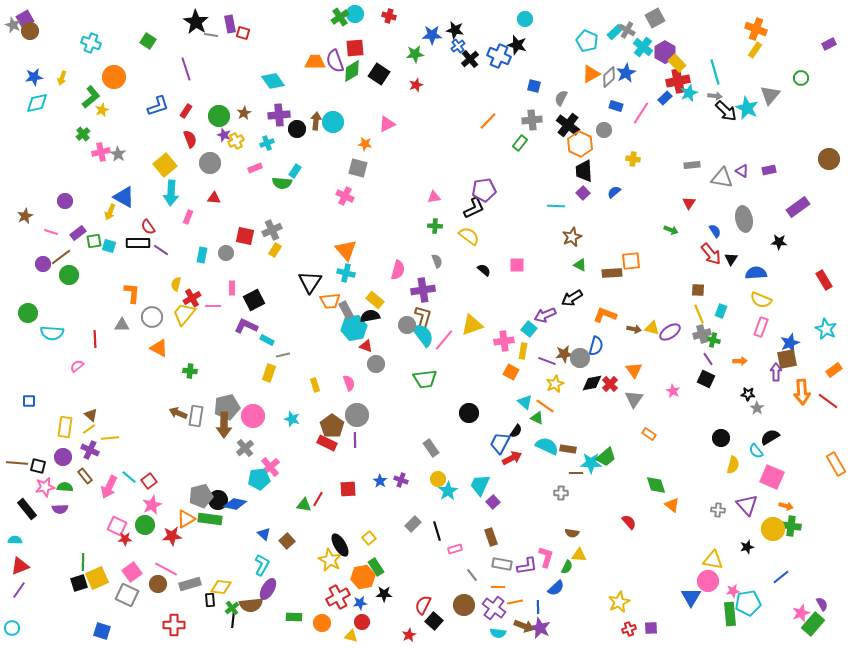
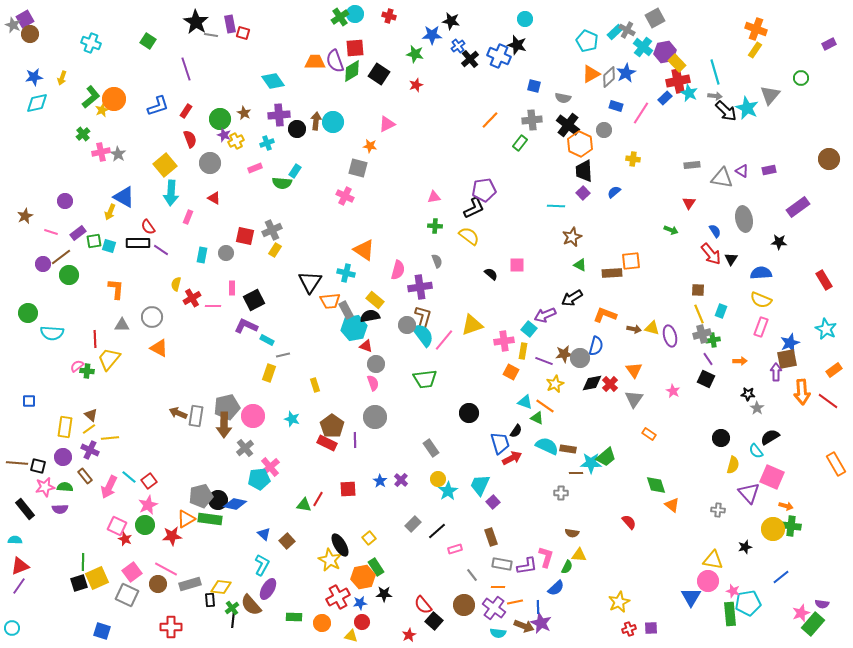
black star at (455, 30): moved 4 px left, 9 px up
brown circle at (30, 31): moved 3 px down
purple hexagon at (665, 52): rotated 20 degrees clockwise
green star at (415, 54): rotated 18 degrees clockwise
orange circle at (114, 77): moved 22 px down
cyan star at (689, 93): rotated 24 degrees counterclockwise
gray semicircle at (561, 98): moved 2 px right; rotated 105 degrees counterclockwise
brown star at (244, 113): rotated 16 degrees counterclockwise
green circle at (219, 116): moved 1 px right, 3 px down
orange line at (488, 121): moved 2 px right, 1 px up
orange star at (365, 144): moved 5 px right, 2 px down
red triangle at (214, 198): rotated 24 degrees clockwise
orange triangle at (346, 250): moved 18 px right; rotated 15 degrees counterclockwise
black semicircle at (484, 270): moved 7 px right, 4 px down
blue semicircle at (756, 273): moved 5 px right
purple cross at (423, 290): moved 3 px left, 3 px up
orange L-shape at (132, 293): moved 16 px left, 4 px up
yellow trapezoid at (184, 314): moved 75 px left, 45 px down
purple ellipse at (670, 332): moved 4 px down; rotated 70 degrees counterclockwise
green cross at (713, 340): rotated 24 degrees counterclockwise
purple line at (547, 361): moved 3 px left
green cross at (190, 371): moved 103 px left
pink semicircle at (349, 383): moved 24 px right
cyan triangle at (525, 402): rotated 21 degrees counterclockwise
gray circle at (357, 415): moved 18 px right, 2 px down
blue trapezoid at (500, 443): rotated 135 degrees clockwise
purple cross at (401, 480): rotated 24 degrees clockwise
pink star at (152, 505): moved 4 px left
purple triangle at (747, 505): moved 2 px right, 12 px up
black rectangle at (27, 509): moved 2 px left
black line at (437, 531): rotated 66 degrees clockwise
red star at (125, 539): rotated 24 degrees clockwise
black star at (747, 547): moved 2 px left
purple line at (19, 590): moved 4 px up
pink star at (733, 591): rotated 24 degrees clockwise
purple semicircle at (822, 604): rotated 128 degrees clockwise
brown semicircle at (251, 605): rotated 55 degrees clockwise
red semicircle at (423, 605): rotated 66 degrees counterclockwise
red cross at (174, 625): moved 3 px left, 2 px down
purple star at (540, 628): moved 1 px right, 5 px up
